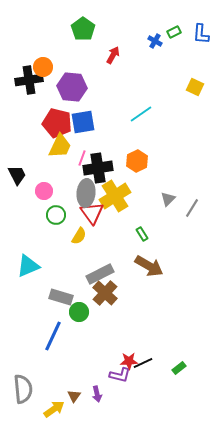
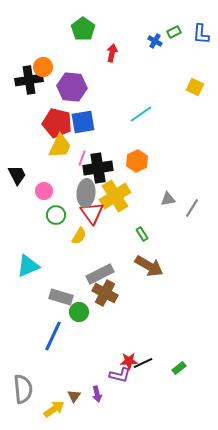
red arrow at (113, 55): moved 1 px left, 2 px up; rotated 18 degrees counterclockwise
gray triangle at (168, 199): rotated 35 degrees clockwise
brown cross at (105, 293): rotated 15 degrees counterclockwise
